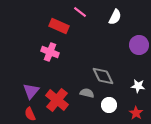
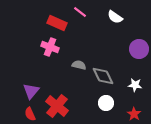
white semicircle: rotated 98 degrees clockwise
red rectangle: moved 2 px left, 3 px up
purple circle: moved 4 px down
pink cross: moved 5 px up
white star: moved 3 px left, 1 px up
gray semicircle: moved 8 px left, 28 px up
red cross: moved 6 px down
white circle: moved 3 px left, 2 px up
red star: moved 2 px left, 1 px down
